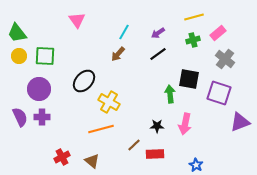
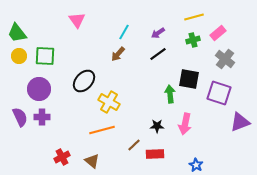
orange line: moved 1 px right, 1 px down
